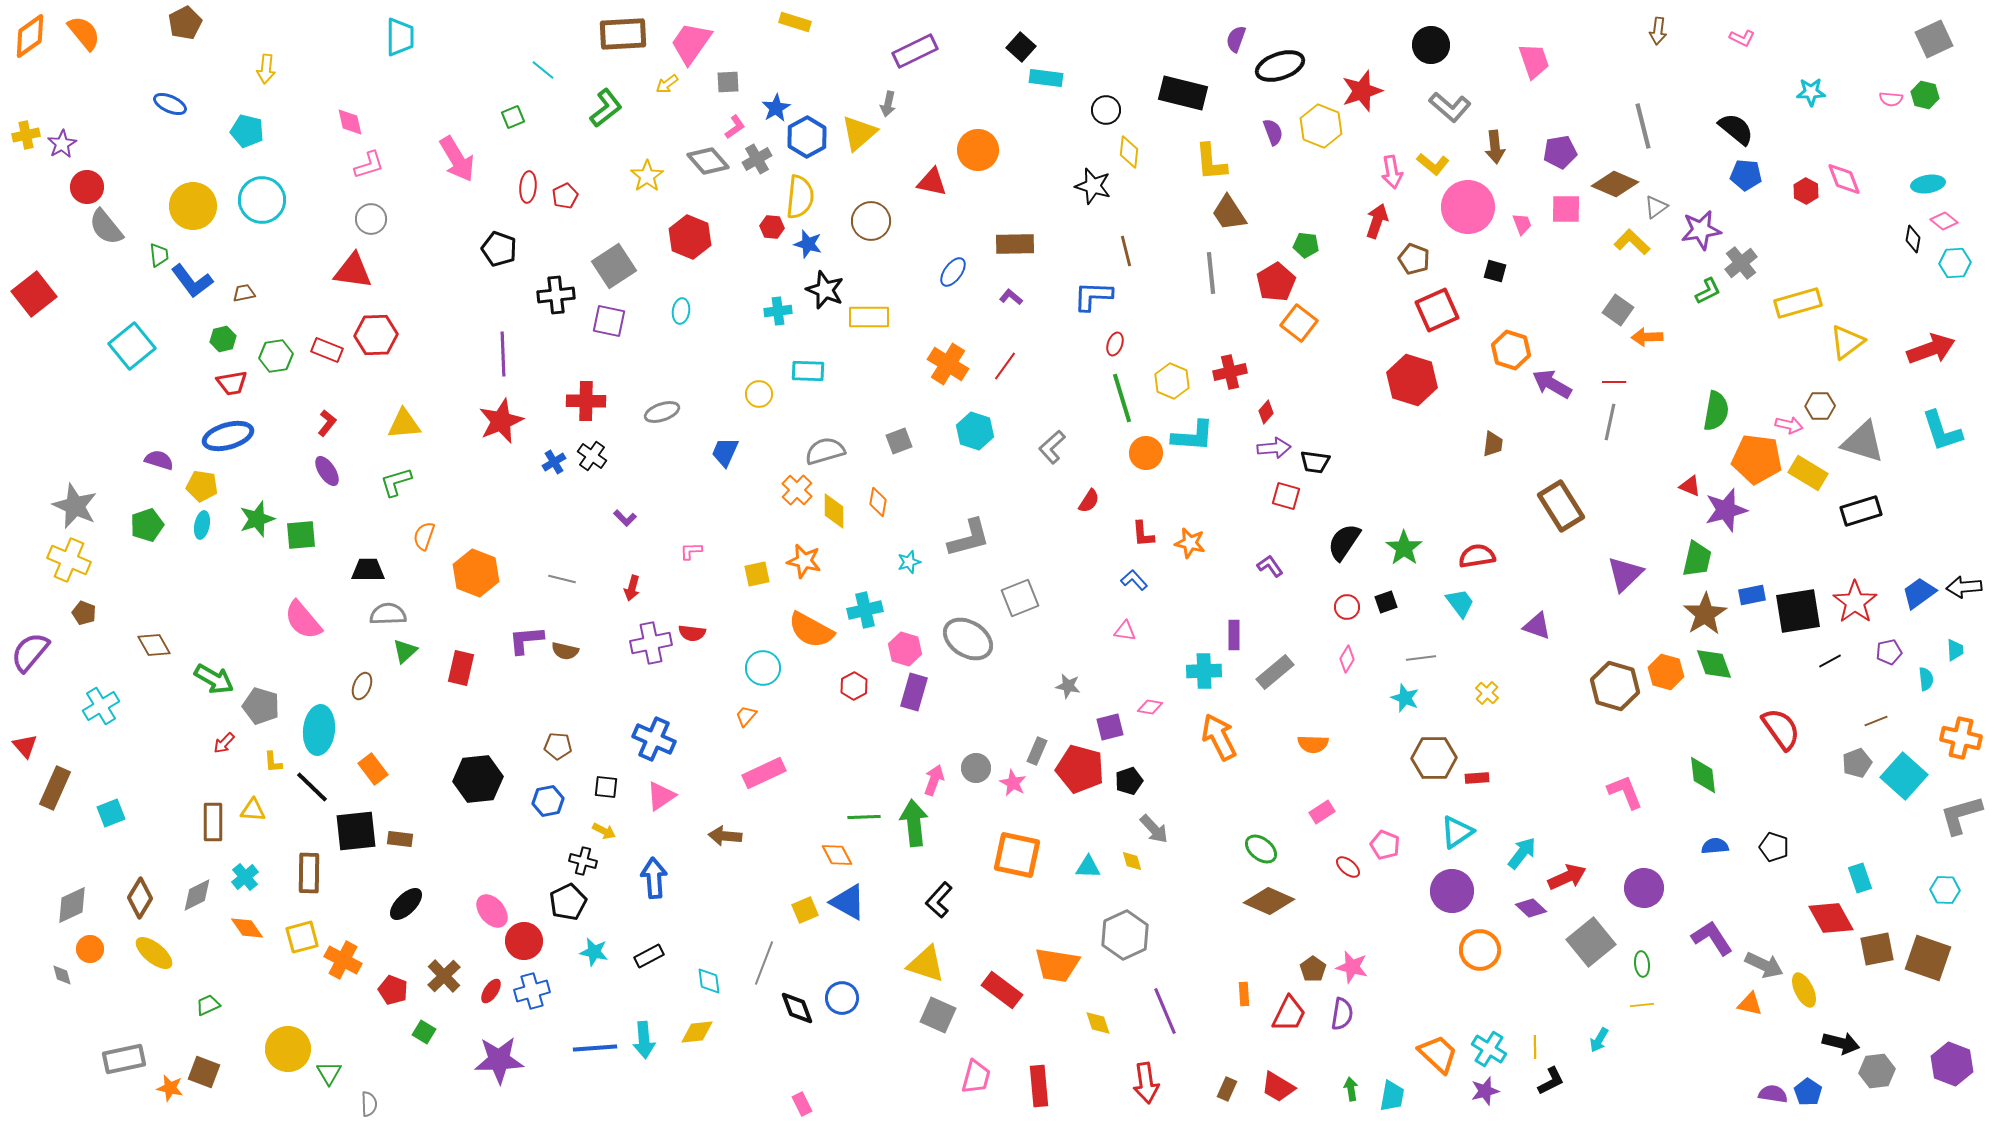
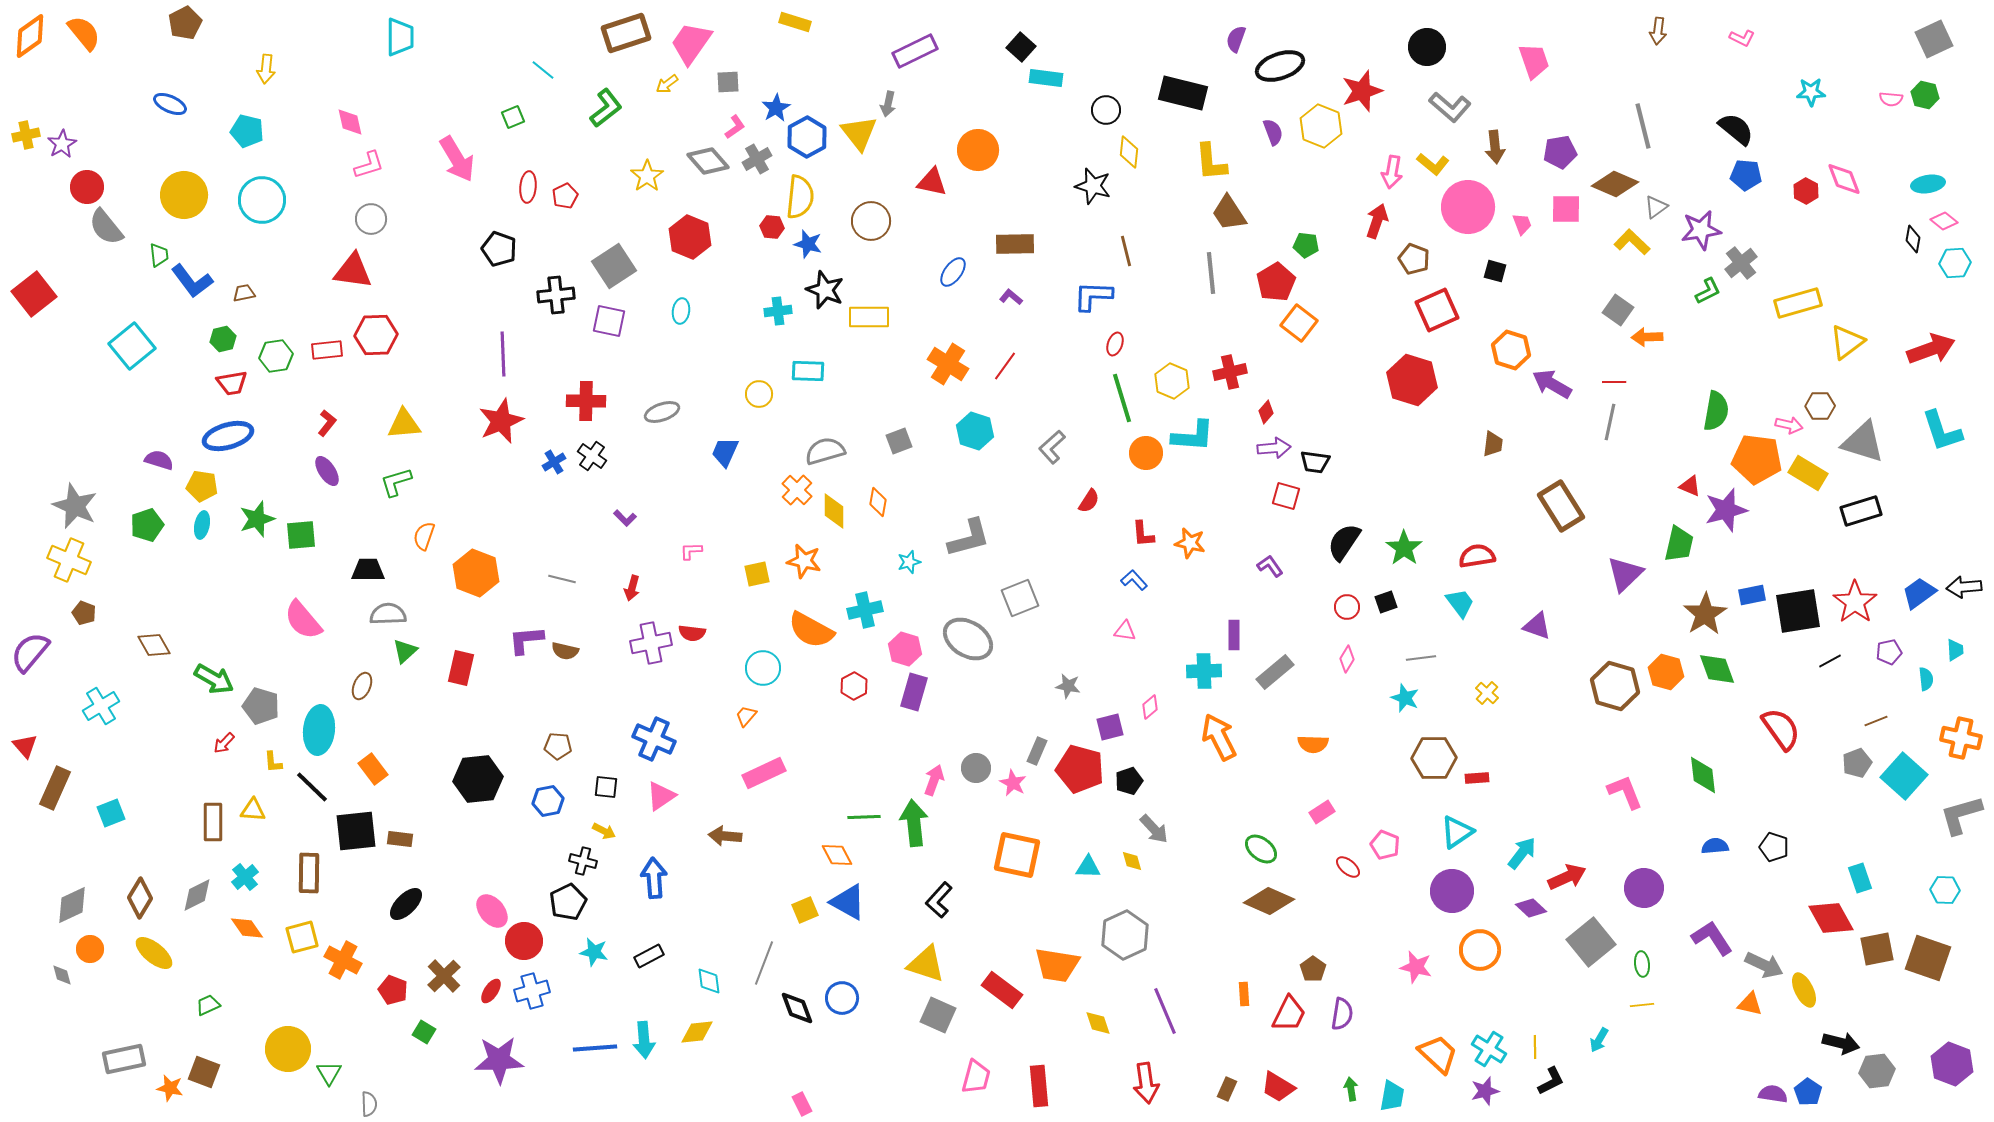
brown rectangle at (623, 34): moved 3 px right, 1 px up; rotated 15 degrees counterclockwise
black circle at (1431, 45): moved 4 px left, 2 px down
yellow triangle at (859, 133): rotated 27 degrees counterclockwise
pink arrow at (1392, 172): rotated 20 degrees clockwise
yellow circle at (193, 206): moved 9 px left, 11 px up
red rectangle at (327, 350): rotated 28 degrees counterclockwise
green trapezoid at (1697, 559): moved 18 px left, 15 px up
green diamond at (1714, 664): moved 3 px right, 5 px down
pink diamond at (1150, 707): rotated 50 degrees counterclockwise
pink star at (1352, 967): moved 64 px right
